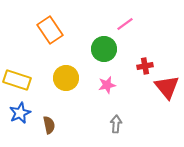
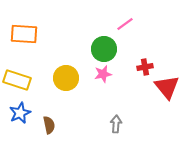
orange rectangle: moved 26 px left, 4 px down; rotated 52 degrees counterclockwise
red cross: moved 1 px down
pink star: moved 4 px left, 11 px up
